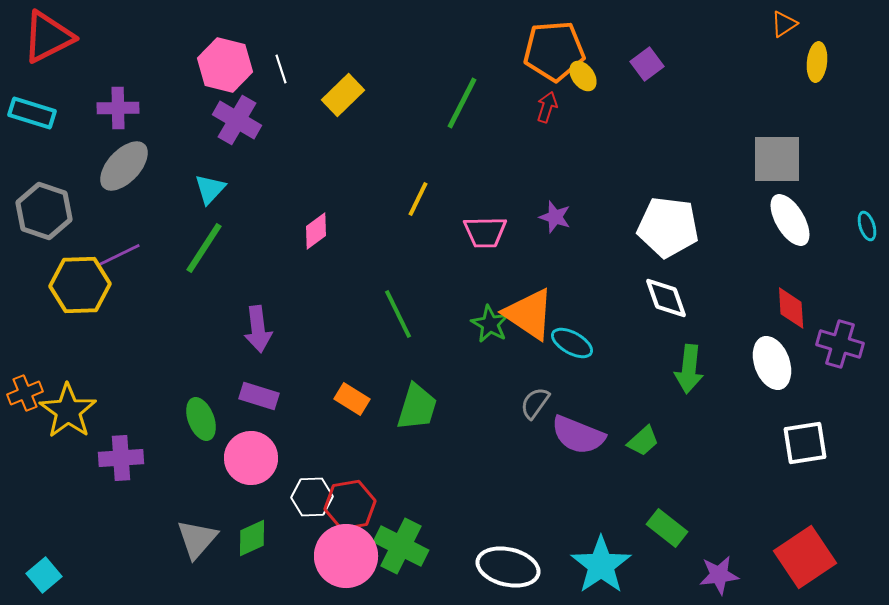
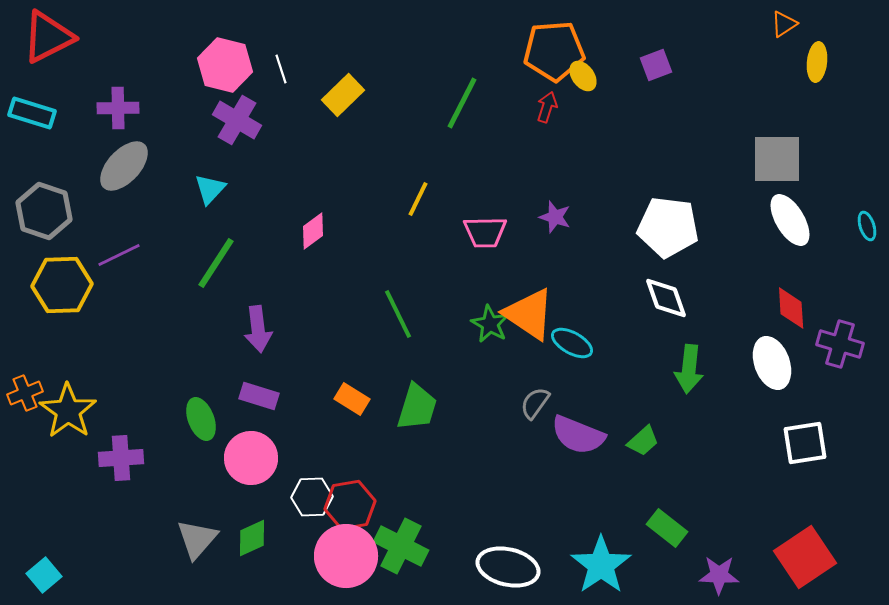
purple square at (647, 64): moved 9 px right, 1 px down; rotated 16 degrees clockwise
pink diamond at (316, 231): moved 3 px left
green line at (204, 248): moved 12 px right, 15 px down
yellow hexagon at (80, 285): moved 18 px left
purple star at (719, 575): rotated 9 degrees clockwise
